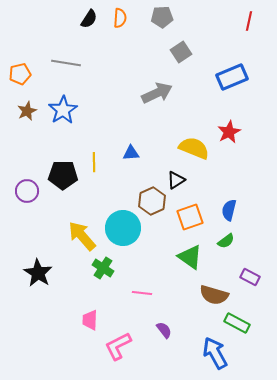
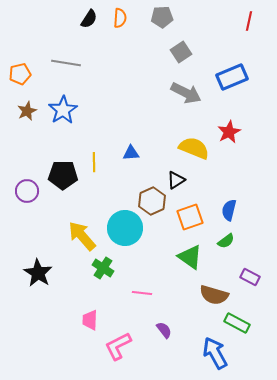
gray arrow: moved 29 px right; rotated 52 degrees clockwise
cyan circle: moved 2 px right
